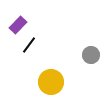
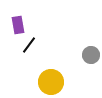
purple rectangle: rotated 54 degrees counterclockwise
